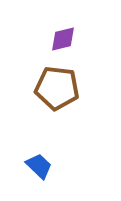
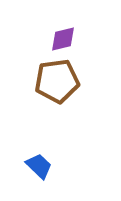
brown pentagon: moved 7 px up; rotated 15 degrees counterclockwise
